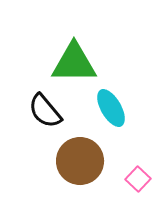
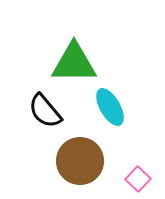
cyan ellipse: moved 1 px left, 1 px up
